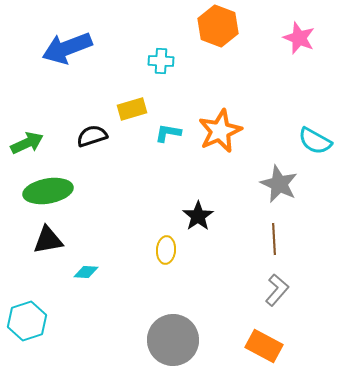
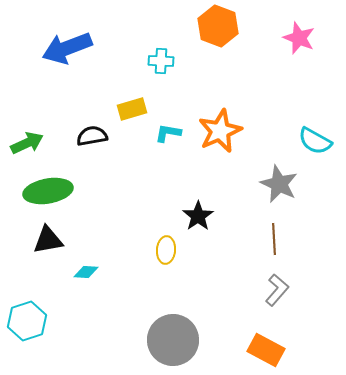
black semicircle: rotated 8 degrees clockwise
orange rectangle: moved 2 px right, 4 px down
